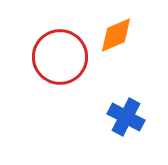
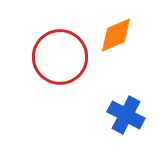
blue cross: moved 2 px up
